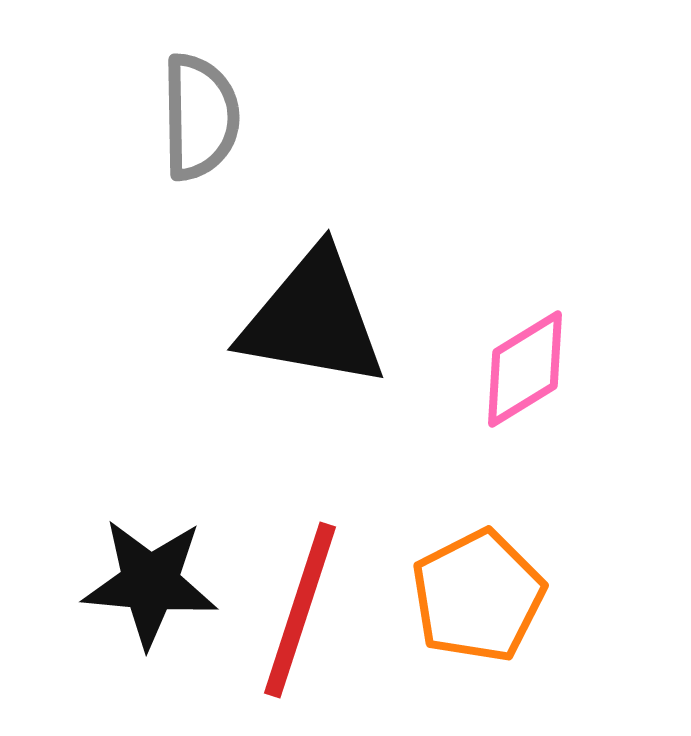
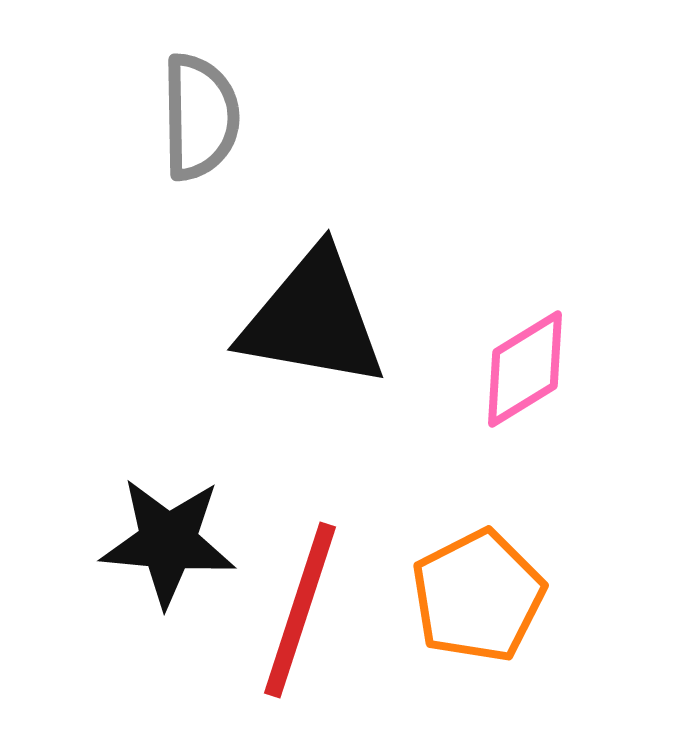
black star: moved 18 px right, 41 px up
